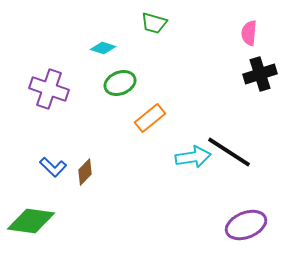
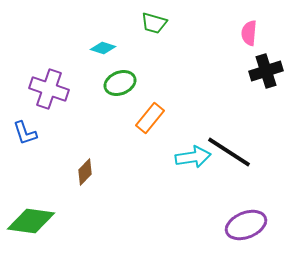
black cross: moved 6 px right, 3 px up
orange rectangle: rotated 12 degrees counterclockwise
blue L-shape: moved 28 px left, 34 px up; rotated 28 degrees clockwise
